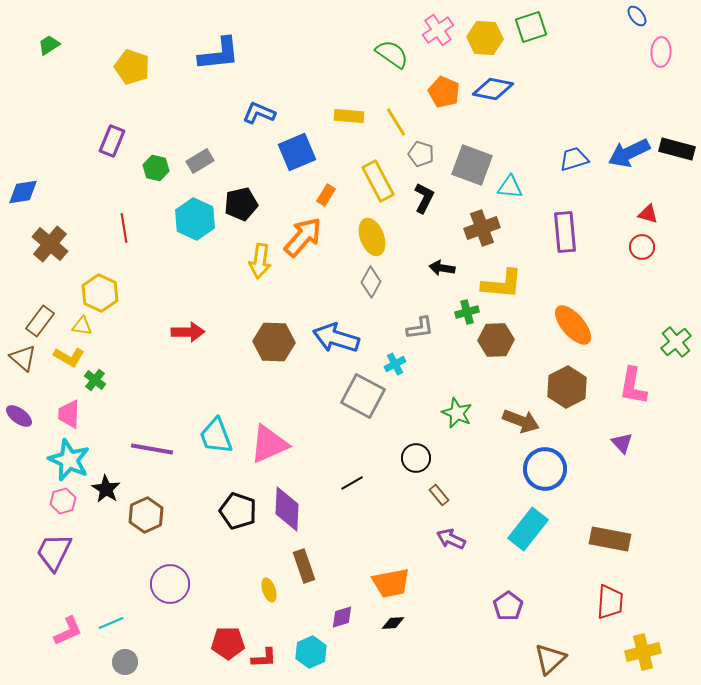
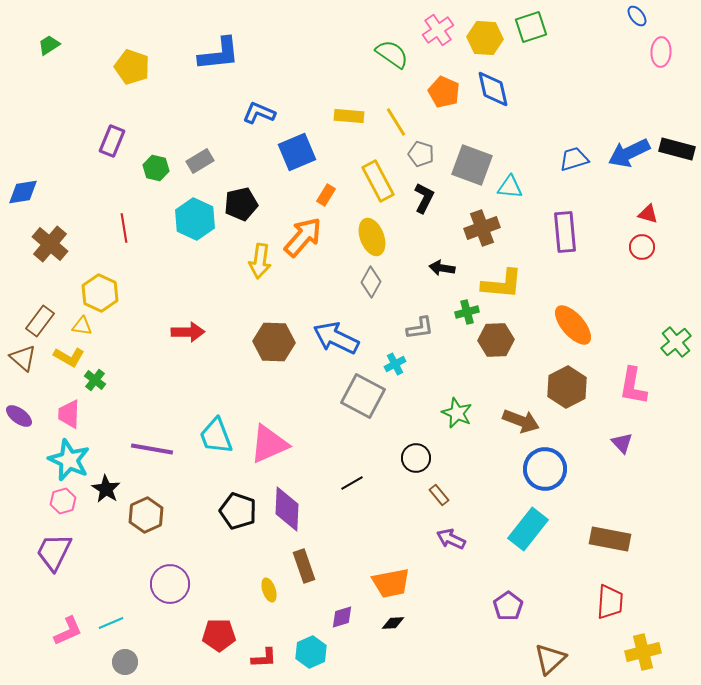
blue diamond at (493, 89): rotated 66 degrees clockwise
blue arrow at (336, 338): rotated 9 degrees clockwise
red pentagon at (228, 643): moved 9 px left, 8 px up
